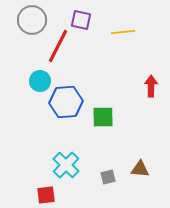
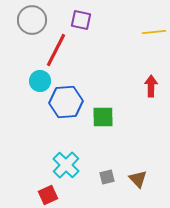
yellow line: moved 31 px right
red line: moved 2 px left, 4 px down
brown triangle: moved 2 px left, 10 px down; rotated 42 degrees clockwise
gray square: moved 1 px left
red square: moved 2 px right; rotated 18 degrees counterclockwise
